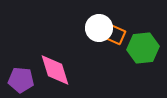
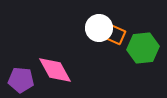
pink diamond: rotated 12 degrees counterclockwise
